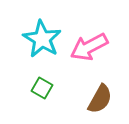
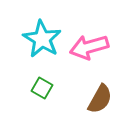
pink arrow: rotated 12 degrees clockwise
